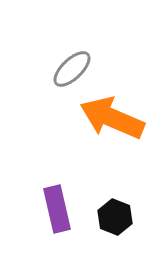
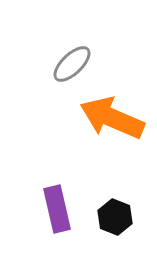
gray ellipse: moved 5 px up
